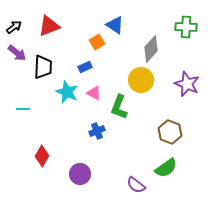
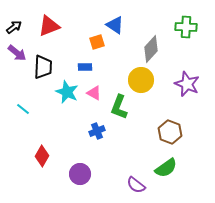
orange square: rotated 14 degrees clockwise
blue rectangle: rotated 24 degrees clockwise
cyan line: rotated 40 degrees clockwise
